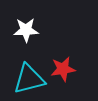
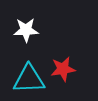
cyan triangle: rotated 12 degrees clockwise
